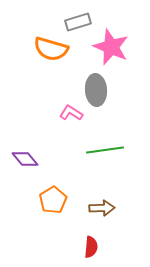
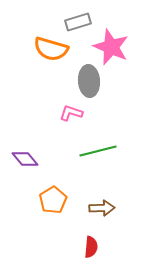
gray ellipse: moved 7 px left, 9 px up
pink L-shape: rotated 15 degrees counterclockwise
green line: moved 7 px left, 1 px down; rotated 6 degrees counterclockwise
